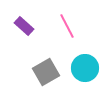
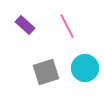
purple rectangle: moved 1 px right, 1 px up
gray square: rotated 12 degrees clockwise
